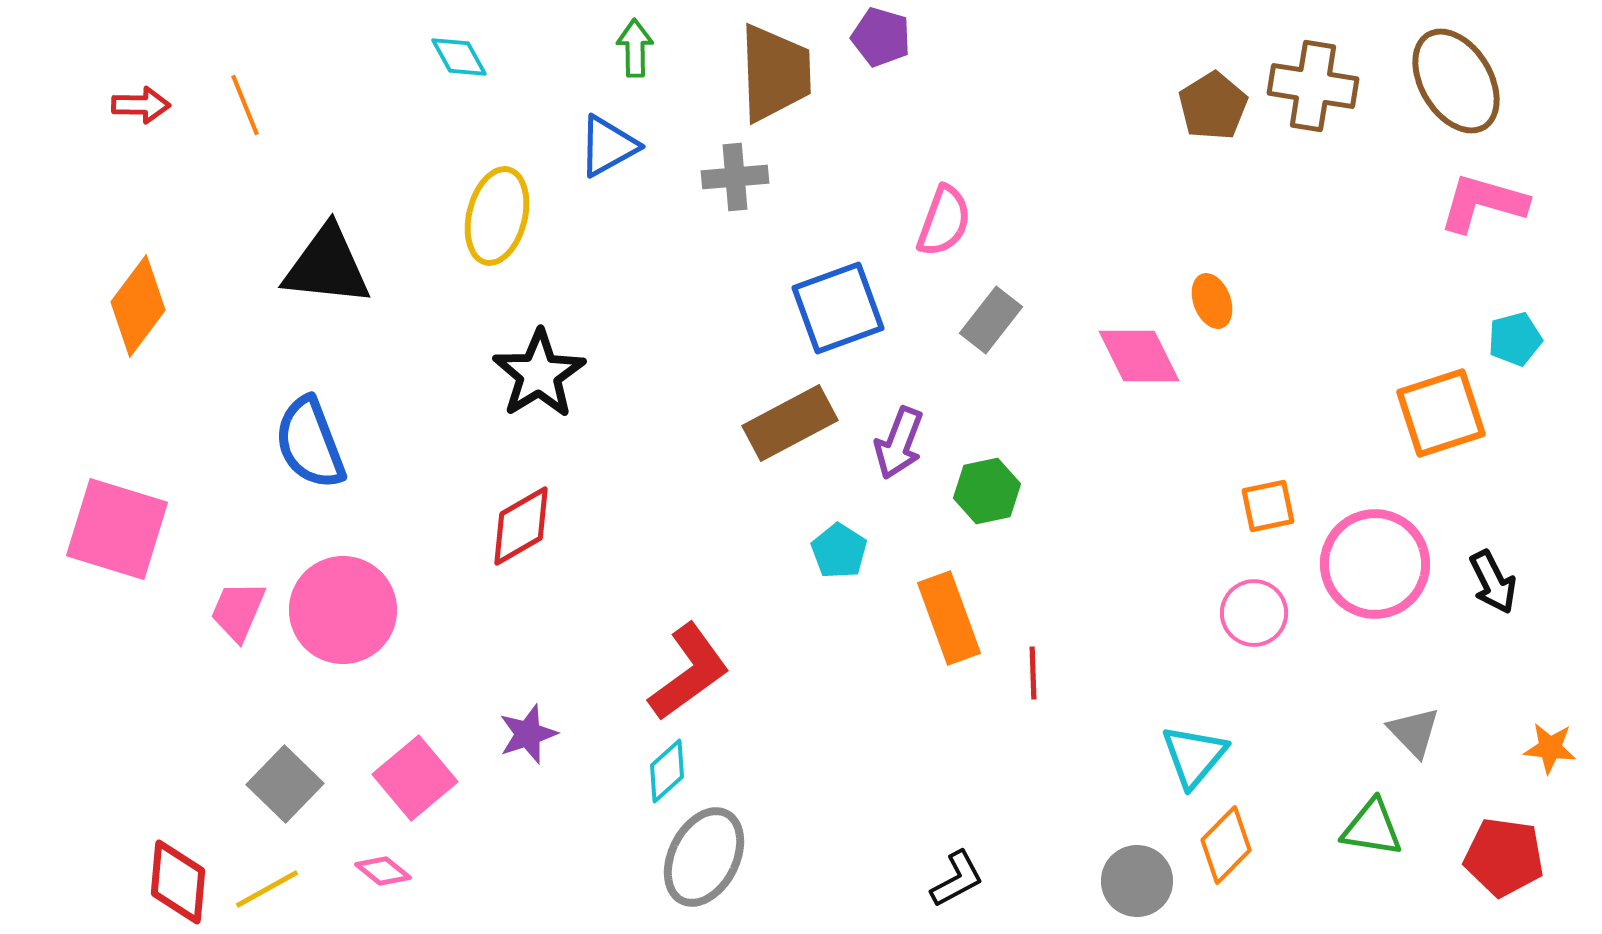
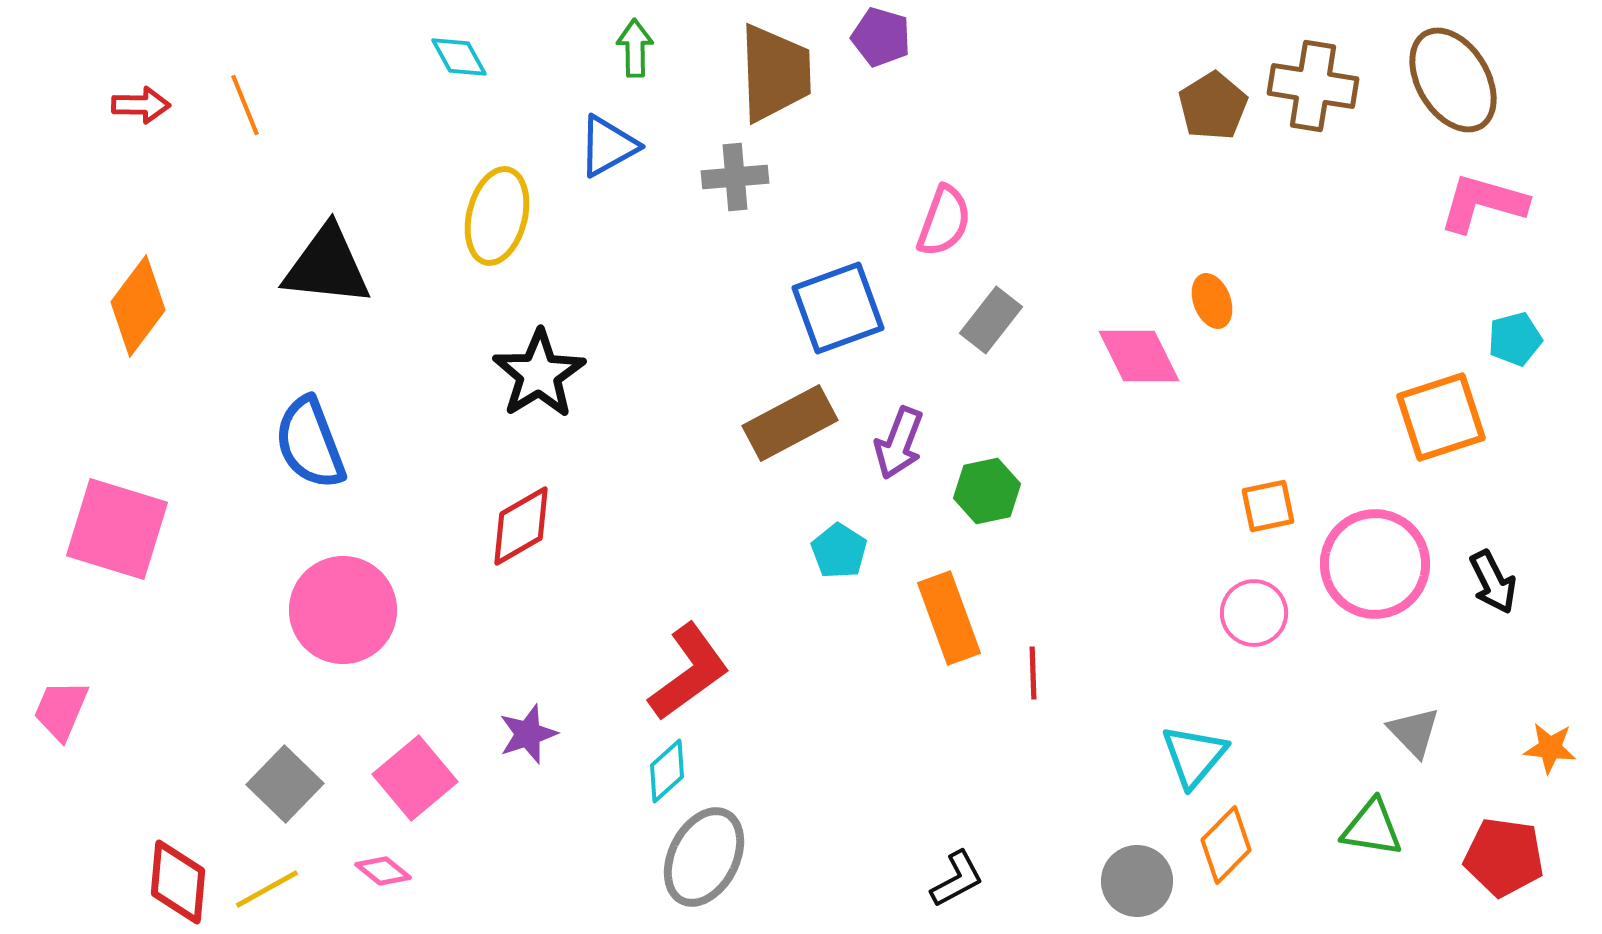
brown ellipse at (1456, 81): moved 3 px left, 1 px up
orange square at (1441, 413): moved 4 px down
pink trapezoid at (238, 611): moved 177 px left, 99 px down
